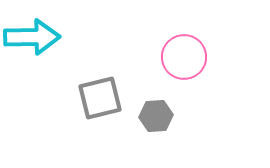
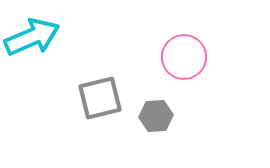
cyan arrow: rotated 22 degrees counterclockwise
